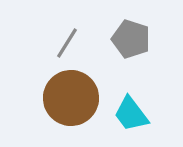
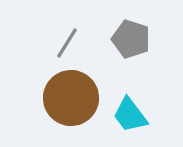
cyan trapezoid: moved 1 px left, 1 px down
